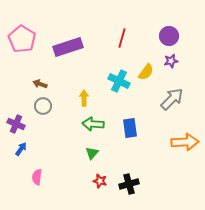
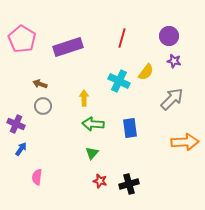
purple star: moved 3 px right; rotated 24 degrees clockwise
